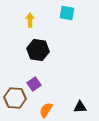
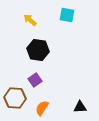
cyan square: moved 2 px down
yellow arrow: rotated 48 degrees counterclockwise
purple square: moved 1 px right, 4 px up
orange semicircle: moved 4 px left, 2 px up
